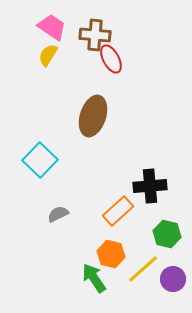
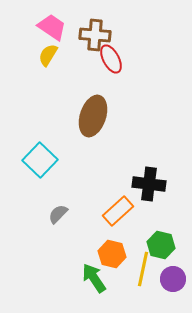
black cross: moved 1 px left, 2 px up; rotated 12 degrees clockwise
gray semicircle: rotated 20 degrees counterclockwise
green hexagon: moved 6 px left, 11 px down
orange hexagon: moved 1 px right
yellow line: rotated 36 degrees counterclockwise
